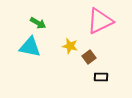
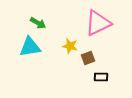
pink triangle: moved 2 px left, 2 px down
cyan triangle: rotated 20 degrees counterclockwise
brown square: moved 1 px left, 1 px down; rotated 16 degrees clockwise
